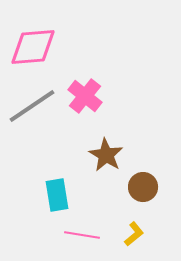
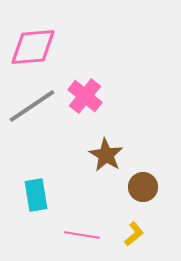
cyan rectangle: moved 21 px left
